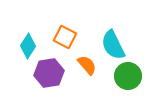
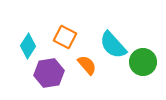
cyan semicircle: rotated 16 degrees counterclockwise
green circle: moved 15 px right, 14 px up
